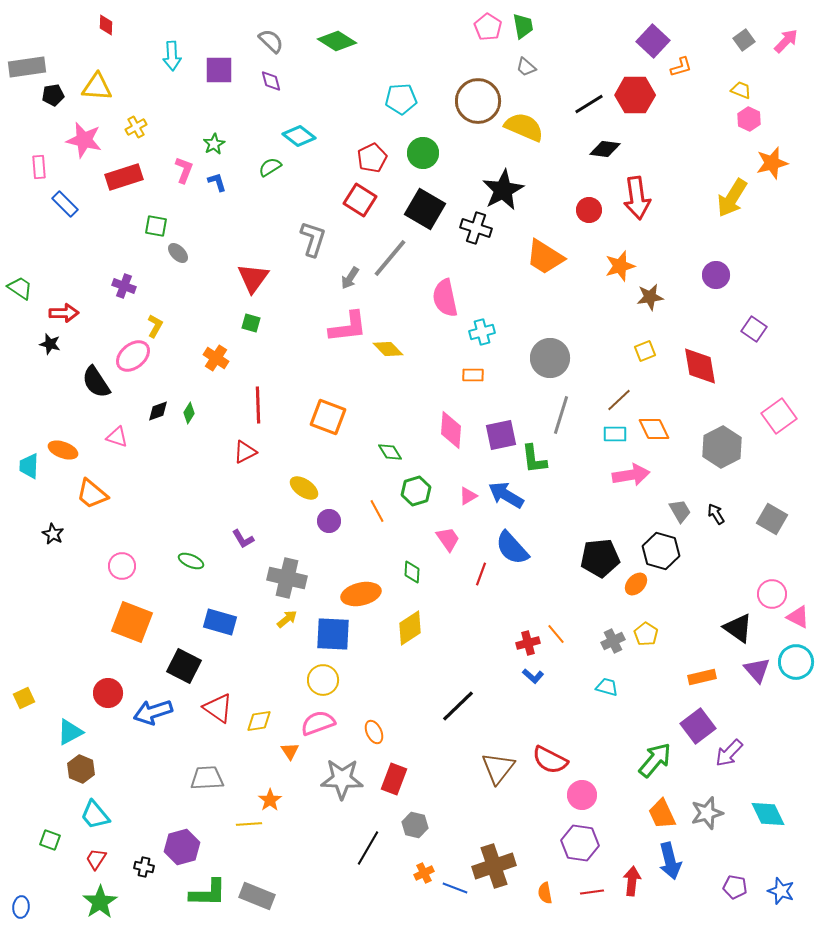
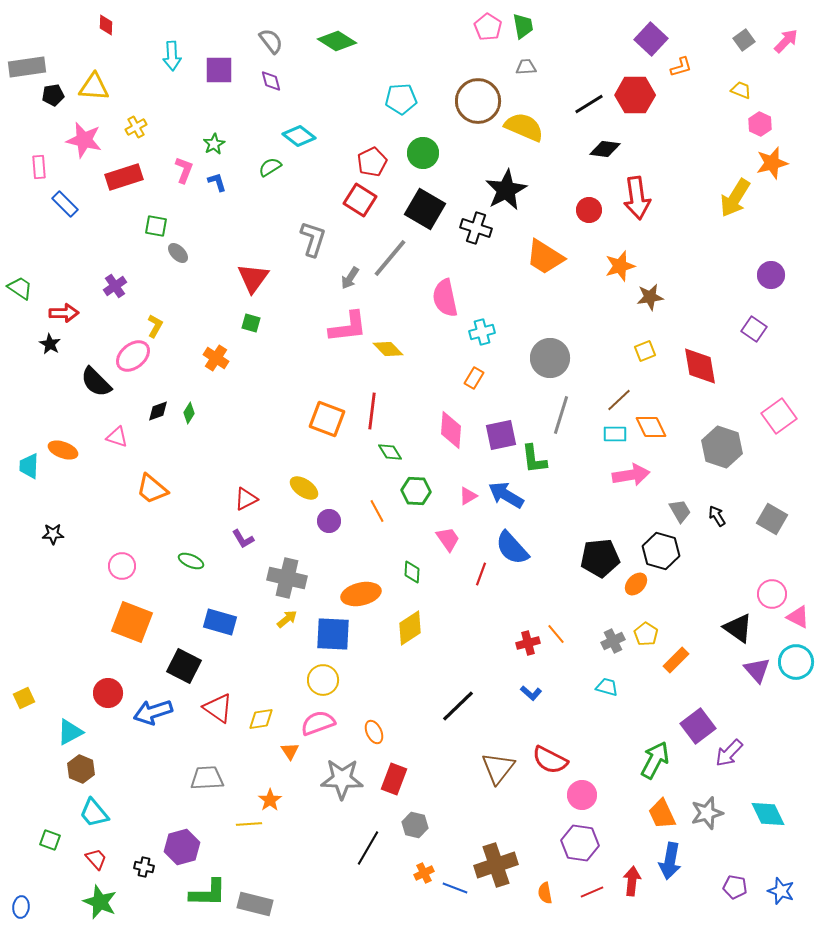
gray semicircle at (271, 41): rotated 8 degrees clockwise
purple square at (653, 41): moved 2 px left, 2 px up
gray trapezoid at (526, 67): rotated 135 degrees clockwise
yellow triangle at (97, 87): moved 3 px left
pink hexagon at (749, 119): moved 11 px right, 5 px down
red pentagon at (372, 158): moved 4 px down
black star at (503, 190): moved 3 px right
yellow arrow at (732, 198): moved 3 px right
purple circle at (716, 275): moved 55 px right
purple cross at (124, 286): moved 9 px left; rotated 35 degrees clockwise
black star at (50, 344): rotated 15 degrees clockwise
orange rectangle at (473, 375): moved 1 px right, 3 px down; rotated 60 degrees counterclockwise
black semicircle at (96, 382): rotated 12 degrees counterclockwise
red line at (258, 405): moved 114 px right, 6 px down; rotated 9 degrees clockwise
orange square at (328, 417): moved 1 px left, 2 px down
orange diamond at (654, 429): moved 3 px left, 2 px up
gray hexagon at (722, 447): rotated 15 degrees counterclockwise
red triangle at (245, 452): moved 1 px right, 47 px down
green hexagon at (416, 491): rotated 20 degrees clockwise
orange trapezoid at (92, 494): moved 60 px right, 5 px up
black arrow at (716, 514): moved 1 px right, 2 px down
black star at (53, 534): rotated 30 degrees counterclockwise
blue L-shape at (533, 676): moved 2 px left, 17 px down
orange rectangle at (702, 677): moved 26 px left, 17 px up; rotated 32 degrees counterclockwise
yellow diamond at (259, 721): moved 2 px right, 2 px up
green arrow at (655, 760): rotated 12 degrees counterclockwise
cyan trapezoid at (95, 815): moved 1 px left, 2 px up
red trapezoid at (96, 859): rotated 105 degrees clockwise
blue arrow at (670, 861): rotated 24 degrees clockwise
brown cross at (494, 866): moved 2 px right, 1 px up
red line at (592, 892): rotated 15 degrees counterclockwise
gray rectangle at (257, 896): moved 2 px left, 8 px down; rotated 8 degrees counterclockwise
green star at (100, 902): rotated 16 degrees counterclockwise
